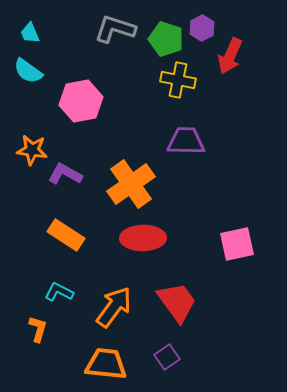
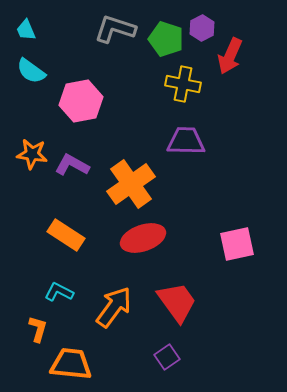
cyan trapezoid: moved 4 px left, 3 px up
cyan semicircle: moved 3 px right
yellow cross: moved 5 px right, 4 px down
orange star: moved 4 px down
purple L-shape: moved 7 px right, 9 px up
red ellipse: rotated 18 degrees counterclockwise
orange trapezoid: moved 35 px left
